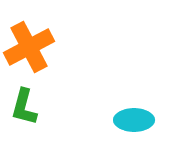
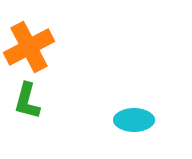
green L-shape: moved 3 px right, 6 px up
